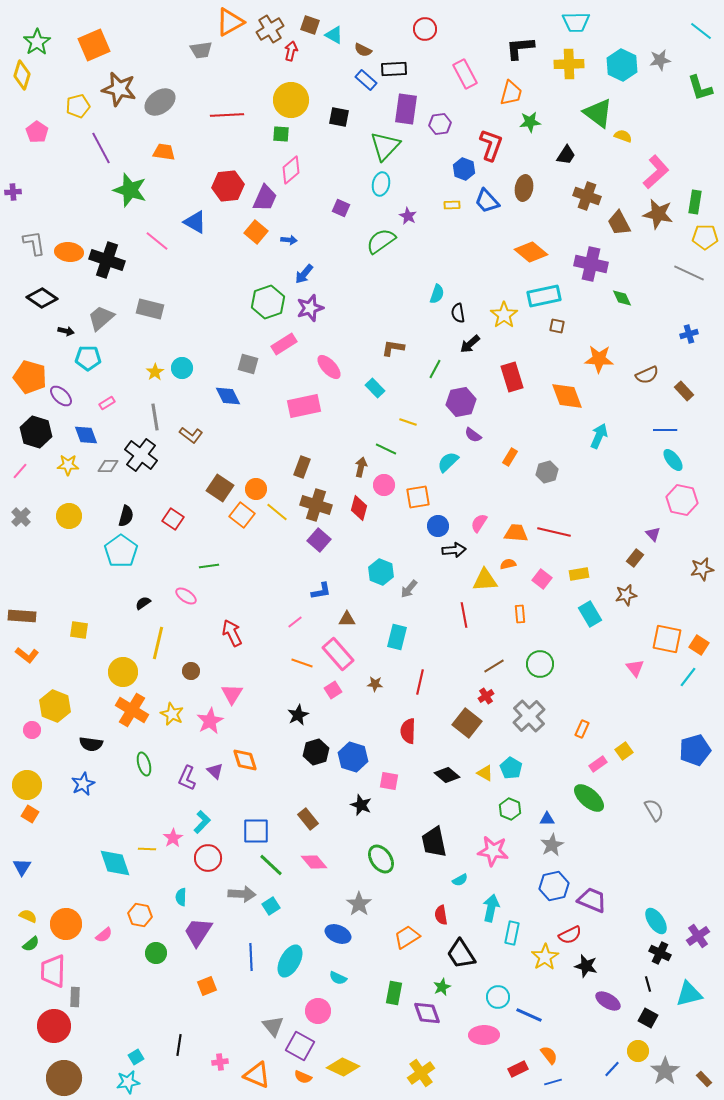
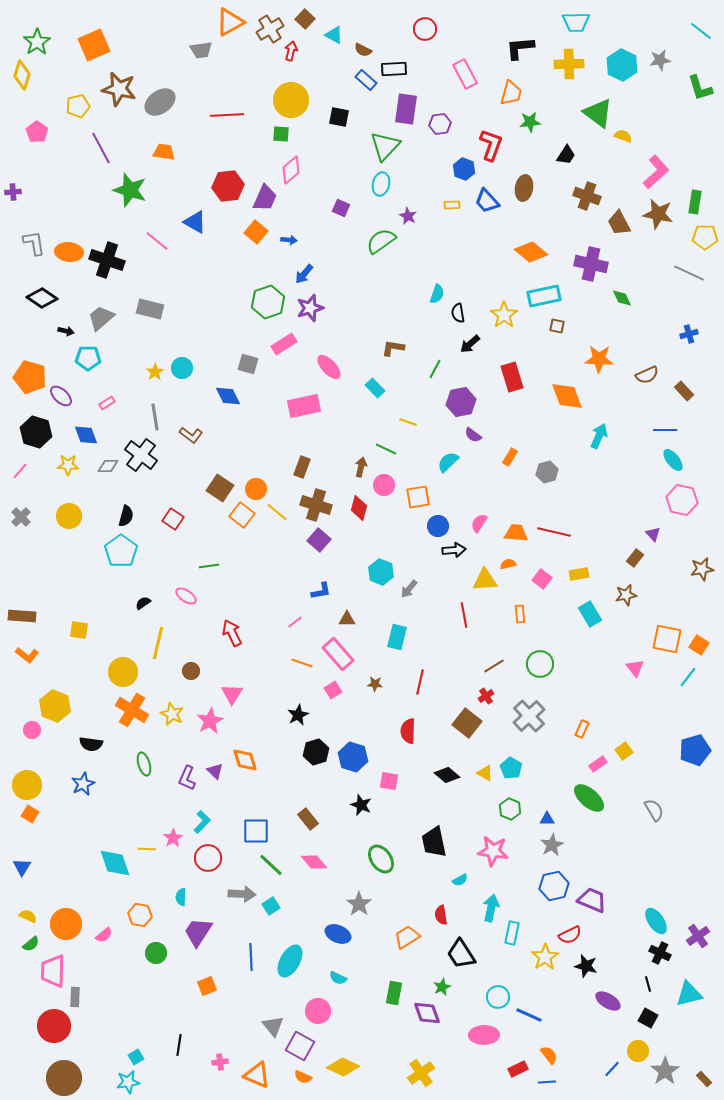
brown square at (310, 25): moved 5 px left, 6 px up; rotated 24 degrees clockwise
blue line at (553, 1082): moved 6 px left; rotated 12 degrees clockwise
